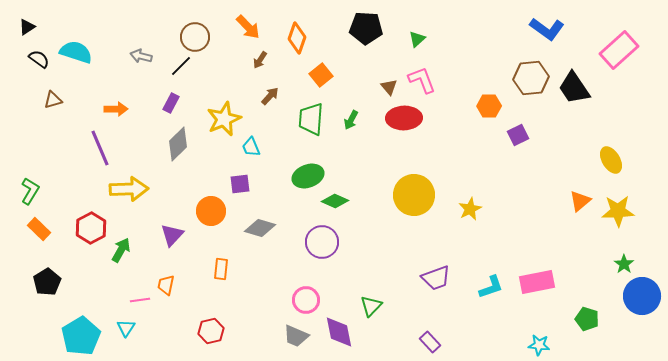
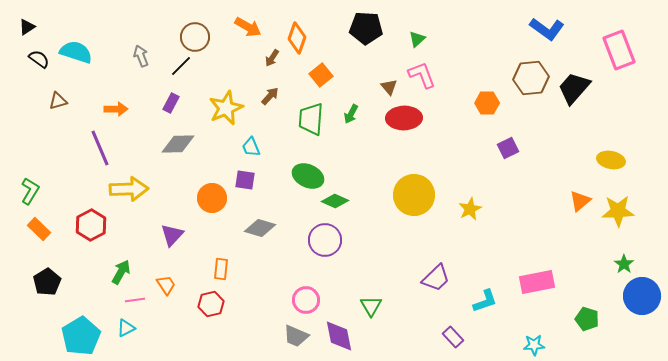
orange arrow at (248, 27): rotated 16 degrees counterclockwise
pink rectangle at (619, 50): rotated 69 degrees counterclockwise
gray arrow at (141, 56): rotated 55 degrees clockwise
brown arrow at (260, 60): moved 12 px right, 2 px up
pink L-shape at (422, 80): moved 5 px up
black trapezoid at (574, 88): rotated 75 degrees clockwise
brown triangle at (53, 100): moved 5 px right, 1 px down
orange hexagon at (489, 106): moved 2 px left, 3 px up
yellow star at (224, 119): moved 2 px right, 11 px up
green arrow at (351, 120): moved 6 px up
purple square at (518, 135): moved 10 px left, 13 px down
gray diamond at (178, 144): rotated 44 degrees clockwise
yellow ellipse at (611, 160): rotated 48 degrees counterclockwise
green ellipse at (308, 176): rotated 44 degrees clockwise
purple square at (240, 184): moved 5 px right, 4 px up; rotated 15 degrees clockwise
orange circle at (211, 211): moved 1 px right, 13 px up
red hexagon at (91, 228): moved 3 px up
purple circle at (322, 242): moved 3 px right, 2 px up
green arrow at (121, 250): moved 22 px down
purple trapezoid at (436, 278): rotated 24 degrees counterclockwise
orange trapezoid at (166, 285): rotated 135 degrees clockwise
cyan L-shape at (491, 287): moved 6 px left, 14 px down
pink line at (140, 300): moved 5 px left
green triangle at (371, 306): rotated 15 degrees counterclockwise
cyan triangle at (126, 328): rotated 30 degrees clockwise
red hexagon at (211, 331): moved 27 px up
purple diamond at (339, 332): moved 4 px down
purple rectangle at (430, 342): moved 23 px right, 5 px up
cyan star at (539, 345): moved 5 px left; rotated 10 degrees counterclockwise
